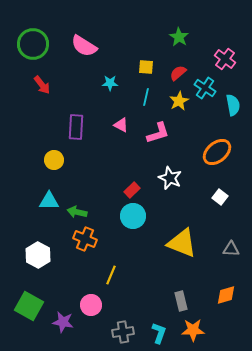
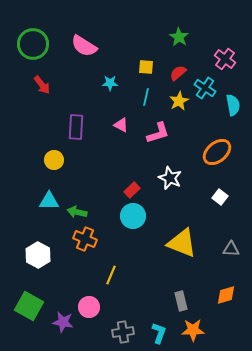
pink circle: moved 2 px left, 2 px down
